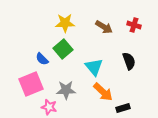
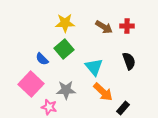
red cross: moved 7 px left, 1 px down; rotated 16 degrees counterclockwise
green square: moved 1 px right
pink square: rotated 25 degrees counterclockwise
black rectangle: rotated 32 degrees counterclockwise
